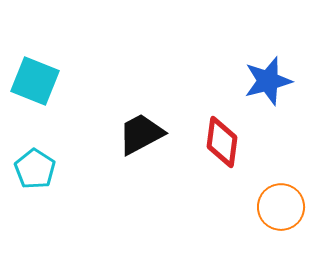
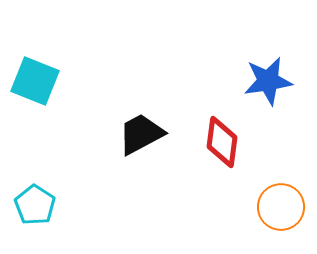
blue star: rotated 6 degrees clockwise
cyan pentagon: moved 36 px down
